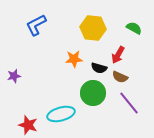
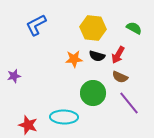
black semicircle: moved 2 px left, 12 px up
cyan ellipse: moved 3 px right, 3 px down; rotated 16 degrees clockwise
